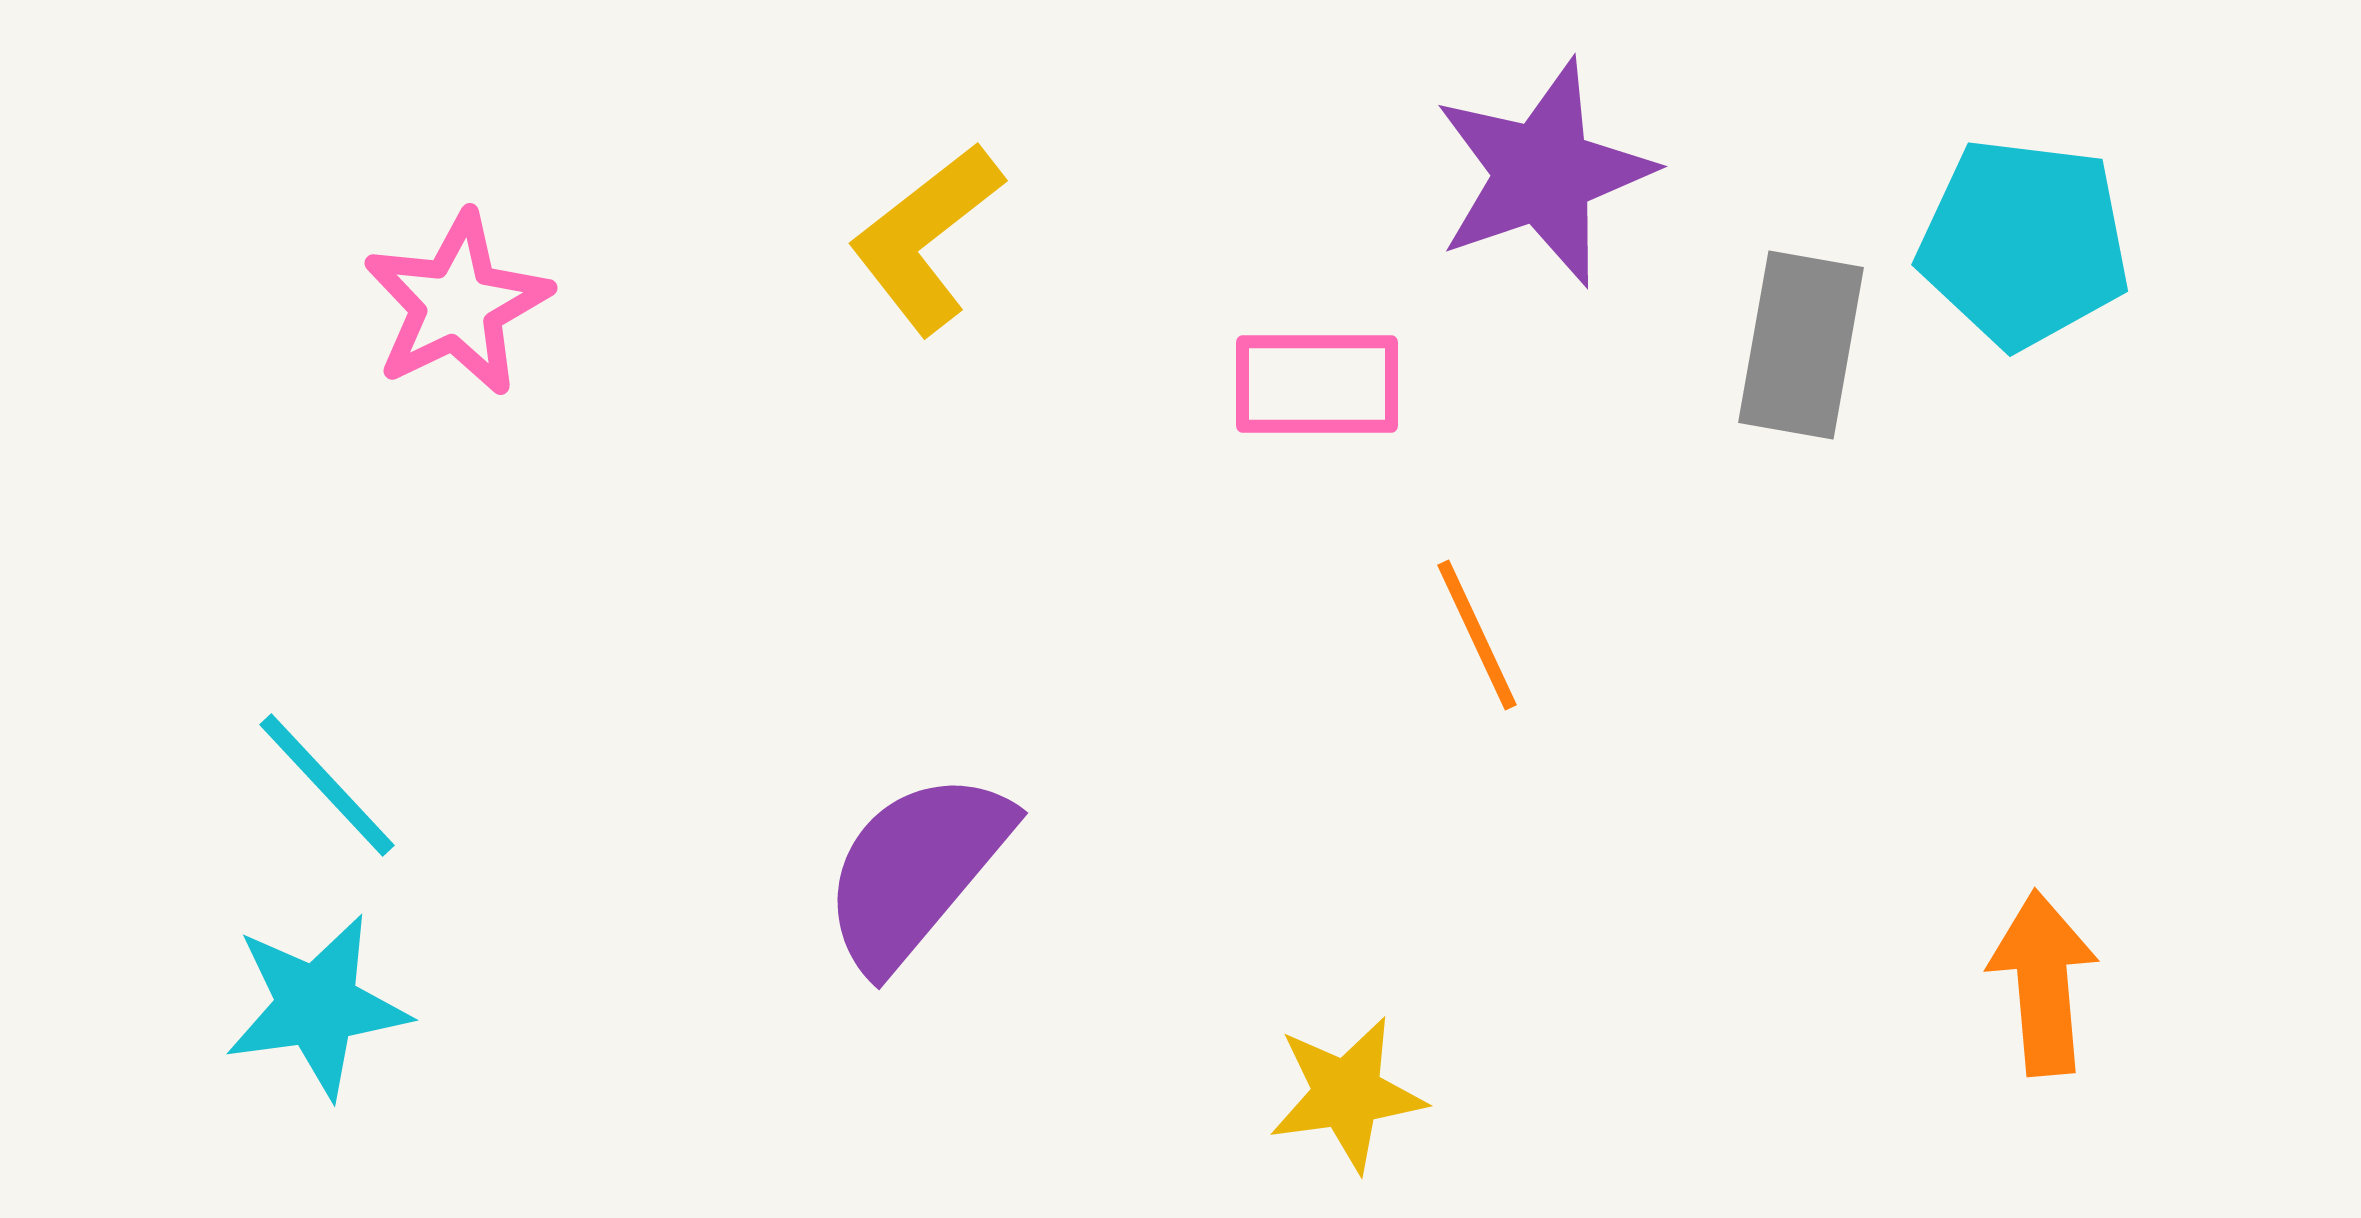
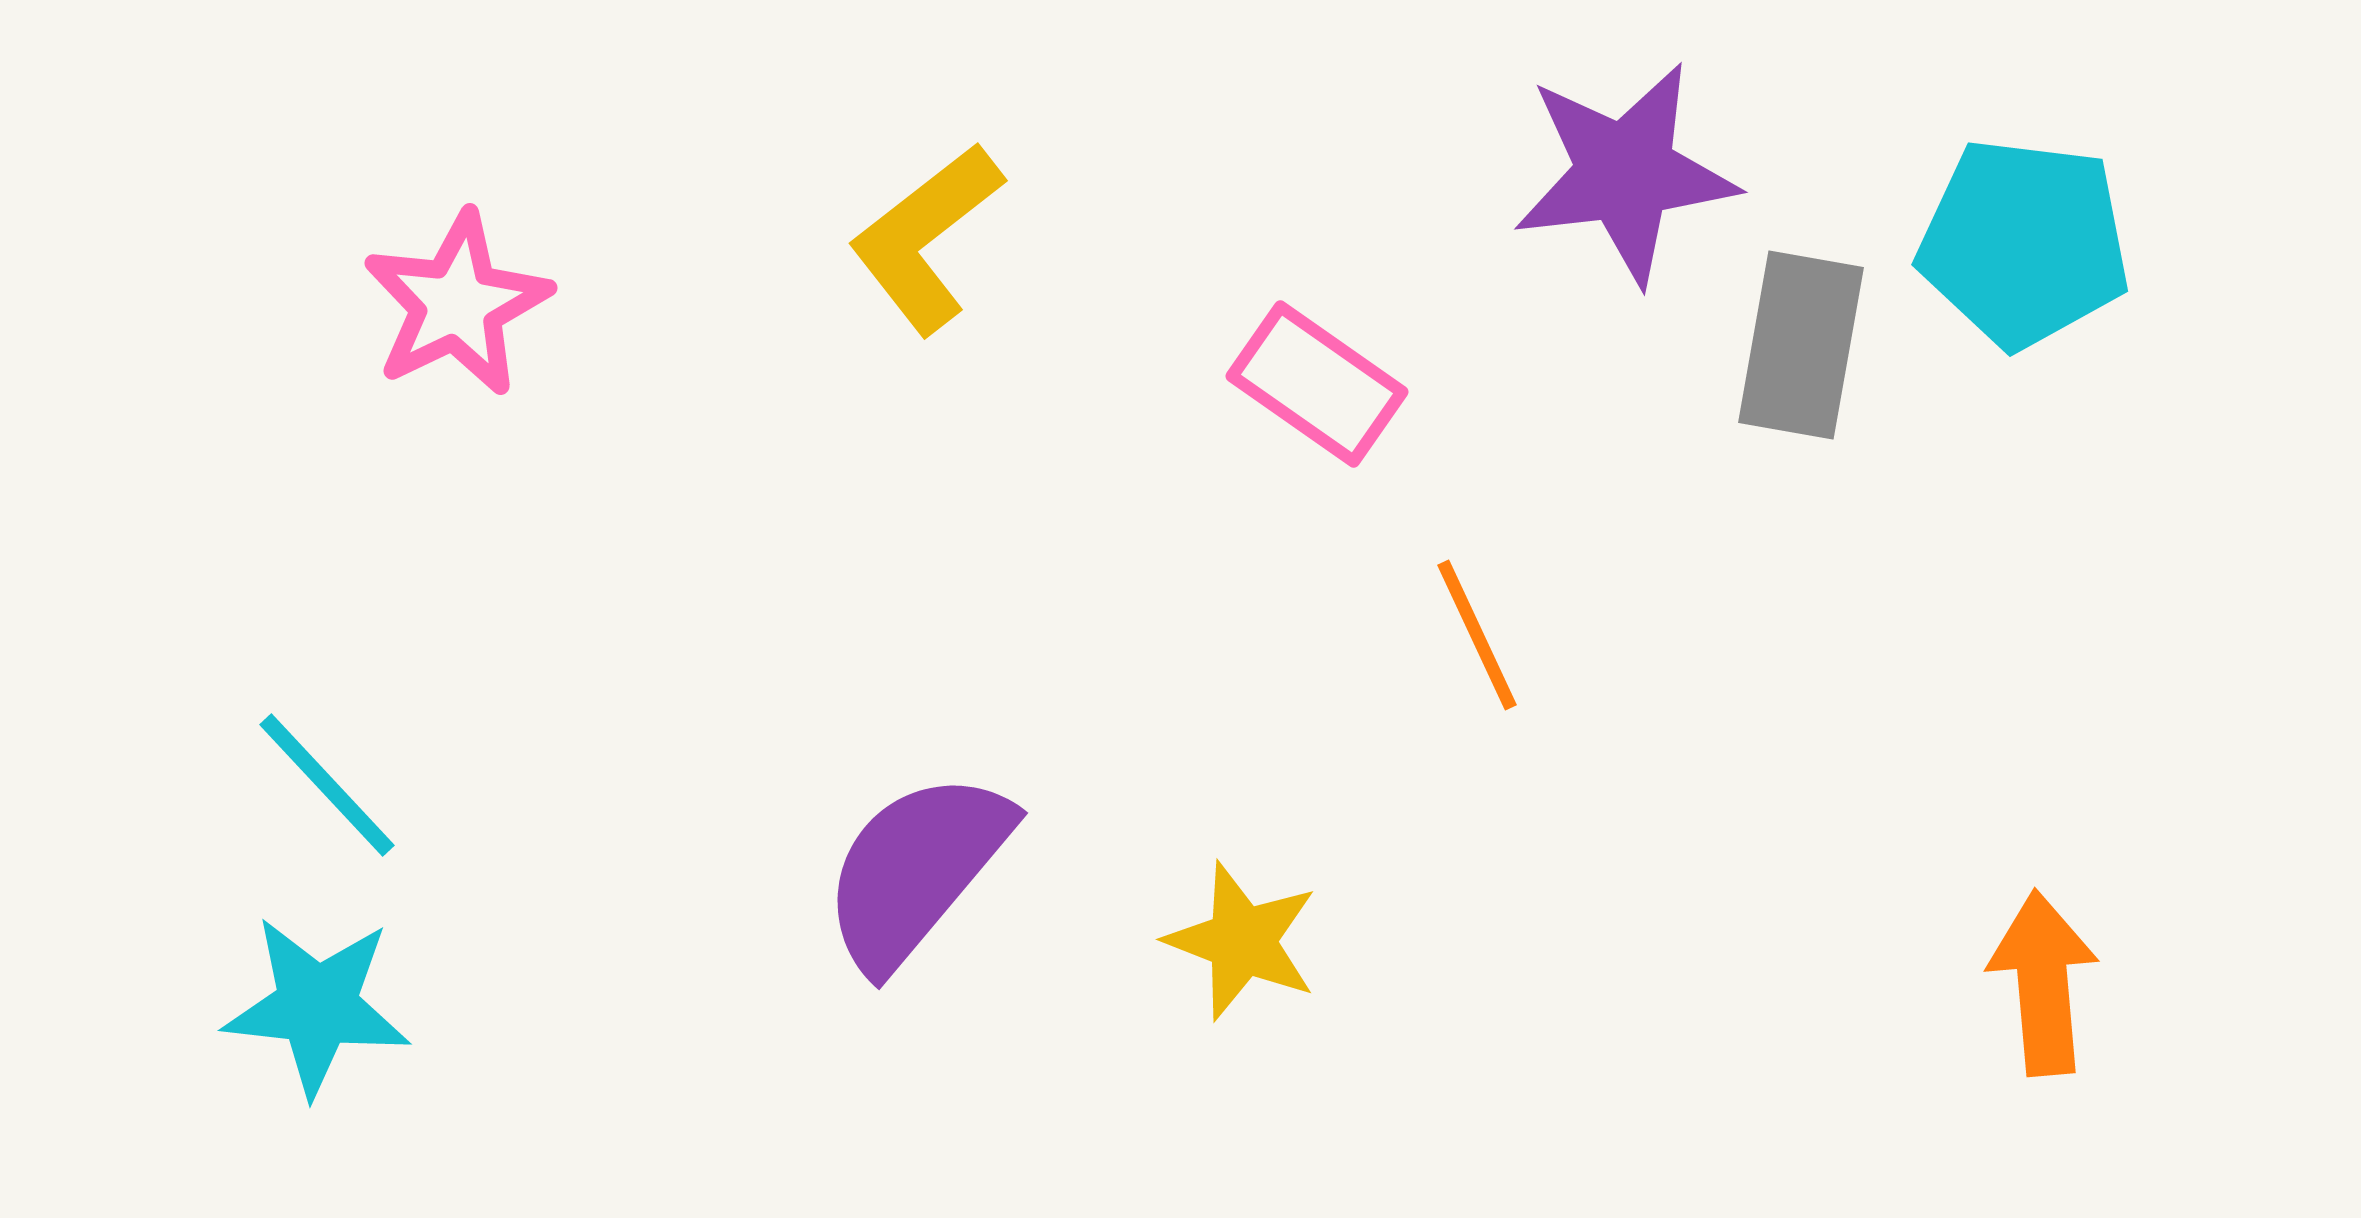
purple star: moved 82 px right; rotated 12 degrees clockwise
pink rectangle: rotated 35 degrees clockwise
cyan star: rotated 14 degrees clockwise
yellow star: moved 105 px left, 153 px up; rotated 29 degrees clockwise
